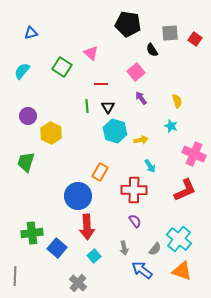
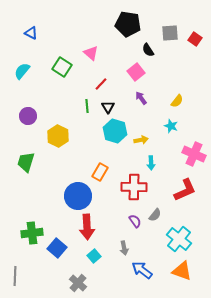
blue triangle: rotated 40 degrees clockwise
black semicircle: moved 4 px left
red line: rotated 48 degrees counterclockwise
yellow semicircle: rotated 56 degrees clockwise
yellow hexagon: moved 7 px right, 3 px down
cyan arrow: moved 1 px right, 3 px up; rotated 32 degrees clockwise
red cross: moved 3 px up
gray semicircle: moved 34 px up
